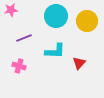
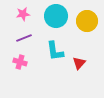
pink star: moved 12 px right, 4 px down
cyan L-shape: rotated 80 degrees clockwise
pink cross: moved 1 px right, 4 px up
